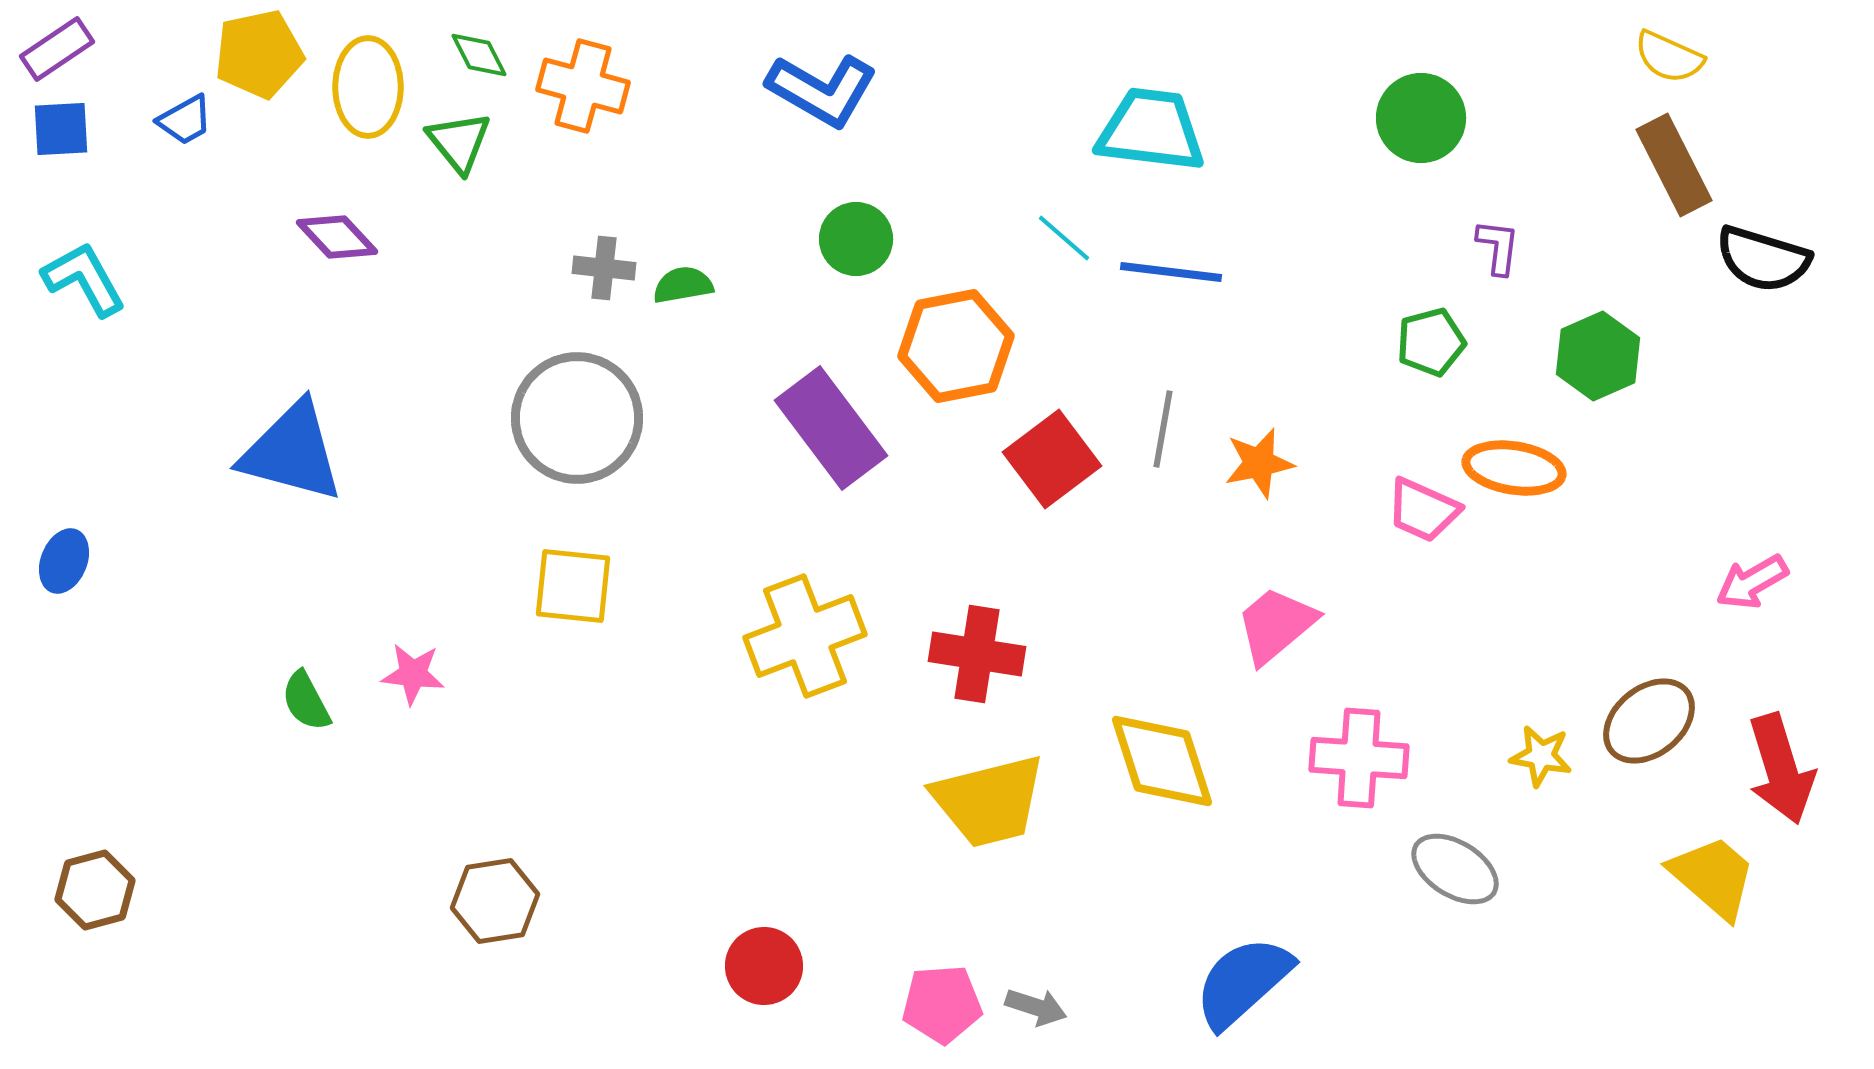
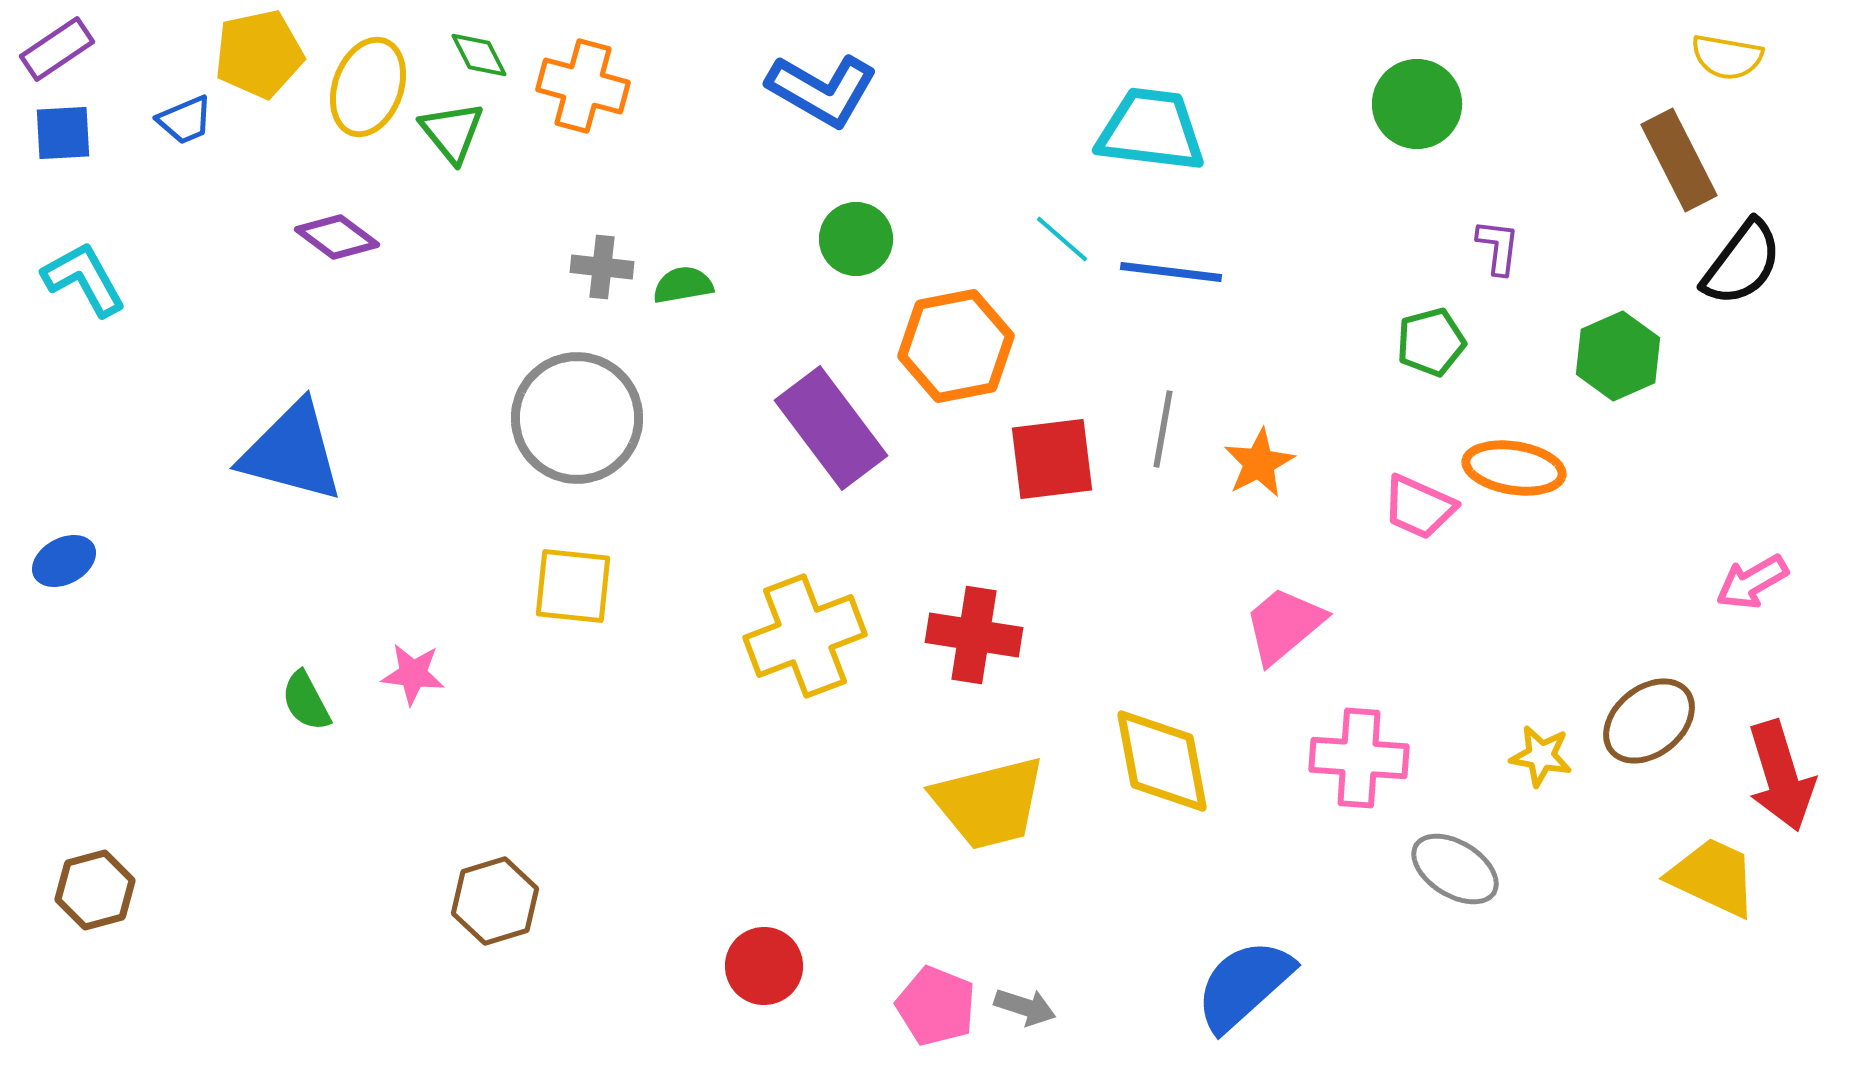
yellow semicircle at (1669, 57): moved 58 px right; rotated 14 degrees counterclockwise
yellow ellipse at (368, 87): rotated 20 degrees clockwise
green circle at (1421, 118): moved 4 px left, 14 px up
blue trapezoid at (185, 120): rotated 6 degrees clockwise
blue square at (61, 129): moved 2 px right, 4 px down
green triangle at (459, 142): moved 7 px left, 10 px up
brown rectangle at (1674, 165): moved 5 px right, 5 px up
purple diamond at (337, 237): rotated 10 degrees counterclockwise
cyan line at (1064, 238): moved 2 px left, 1 px down
black semicircle at (1763, 259): moved 21 px left, 4 px down; rotated 70 degrees counterclockwise
gray cross at (604, 268): moved 2 px left, 1 px up
green hexagon at (1598, 356): moved 20 px right
red square at (1052, 459): rotated 30 degrees clockwise
orange star at (1259, 463): rotated 16 degrees counterclockwise
pink trapezoid at (1423, 510): moved 4 px left, 3 px up
blue ellipse at (64, 561): rotated 40 degrees clockwise
pink trapezoid at (1276, 625): moved 8 px right
red cross at (977, 654): moved 3 px left, 19 px up
yellow diamond at (1162, 761): rotated 7 degrees clockwise
red arrow at (1781, 769): moved 7 px down
yellow trapezoid at (989, 801): moved 2 px down
yellow trapezoid at (1713, 877): rotated 16 degrees counterclockwise
brown hexagon at (495, 901): rotated 8 degrees counterclockwise
blue semicircle at (1243, 982): moved 1 px right, 3 px down
pink pentagon at (942, 1004): moved 6 px left, 2 px down; rotated 26 degrees clockwise
gray arrow at (1036, 1007): moved 11 px left
